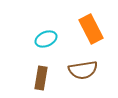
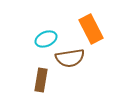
brown semicircle: moved 13 px left, 12 px up
brown rectangle: moved 2 px down
